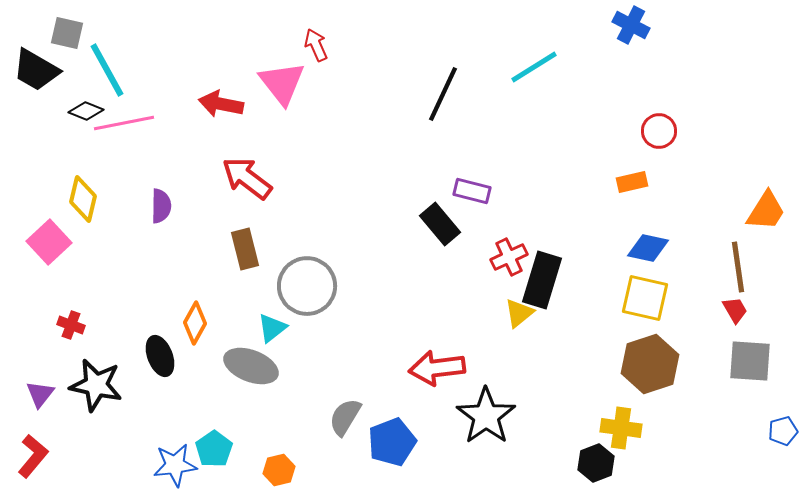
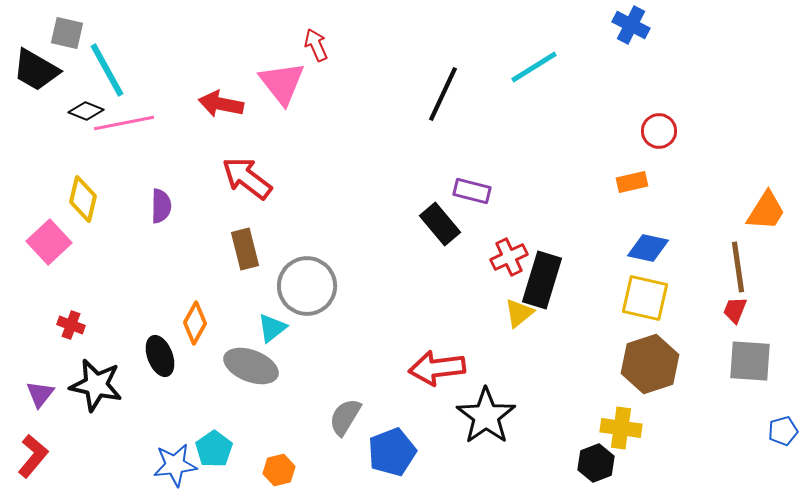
red trapezoid at (735, 310): rotated 128 degrees counterclockwise
blue pentagon at (392, 442): moved 10 px down
